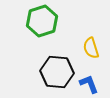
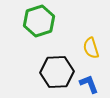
green hexagon: moved 3 px left
black hexagon: rotated 8 degrees counterclockwise
